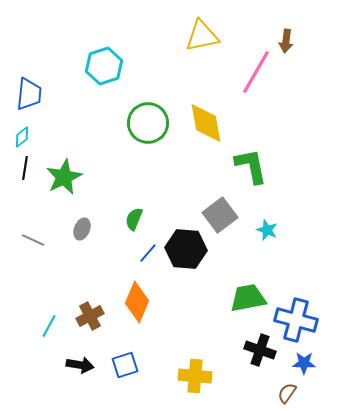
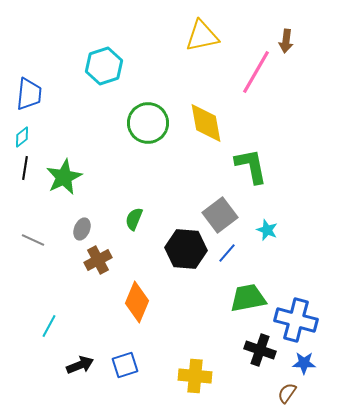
blue line: moved 79 px right
brown cross: moved 8 px right, 56 px up
black arrow: rotated 32 degrees counterclockwise
